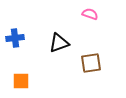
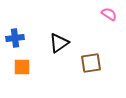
pink semicircle: moved 19 px right; rotated 14 degrees clockwise
black triangle: rotated 15 degrees counterclockwise
orange square: moved 1 px right, 14 px up
